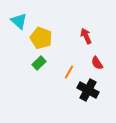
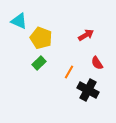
cyan triangle: rotated 18 degrees counterclockwise
red arrow: moved 1 px up; rotated 84 degrees clockwise
